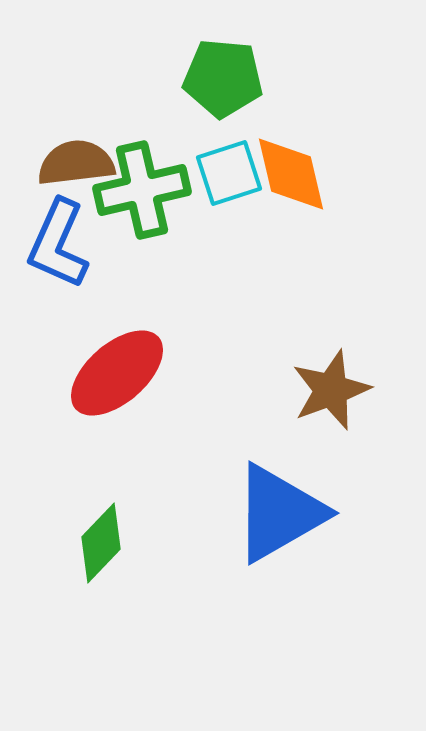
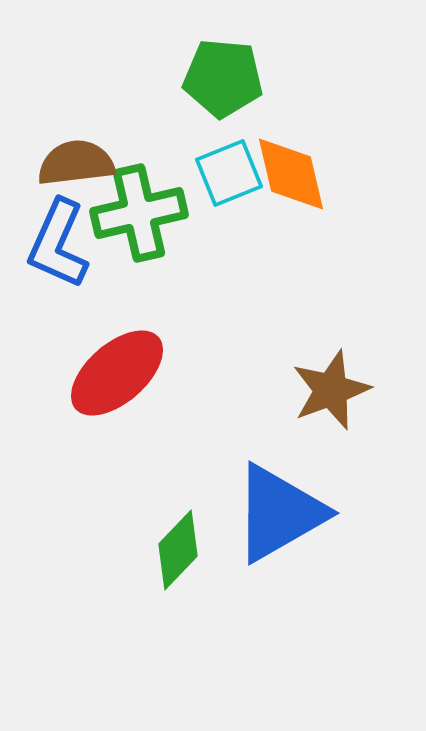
cyan square: rotated 4 degrees counterclockwise
green cross: moved 3 px left, 23 px down
green diamond: moved 77 px right, 7 px down
